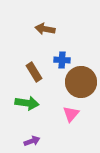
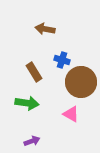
blue cross: rotated 14 degrees clockwise
pink triangle: rotated 42 degrees counterclockwise
